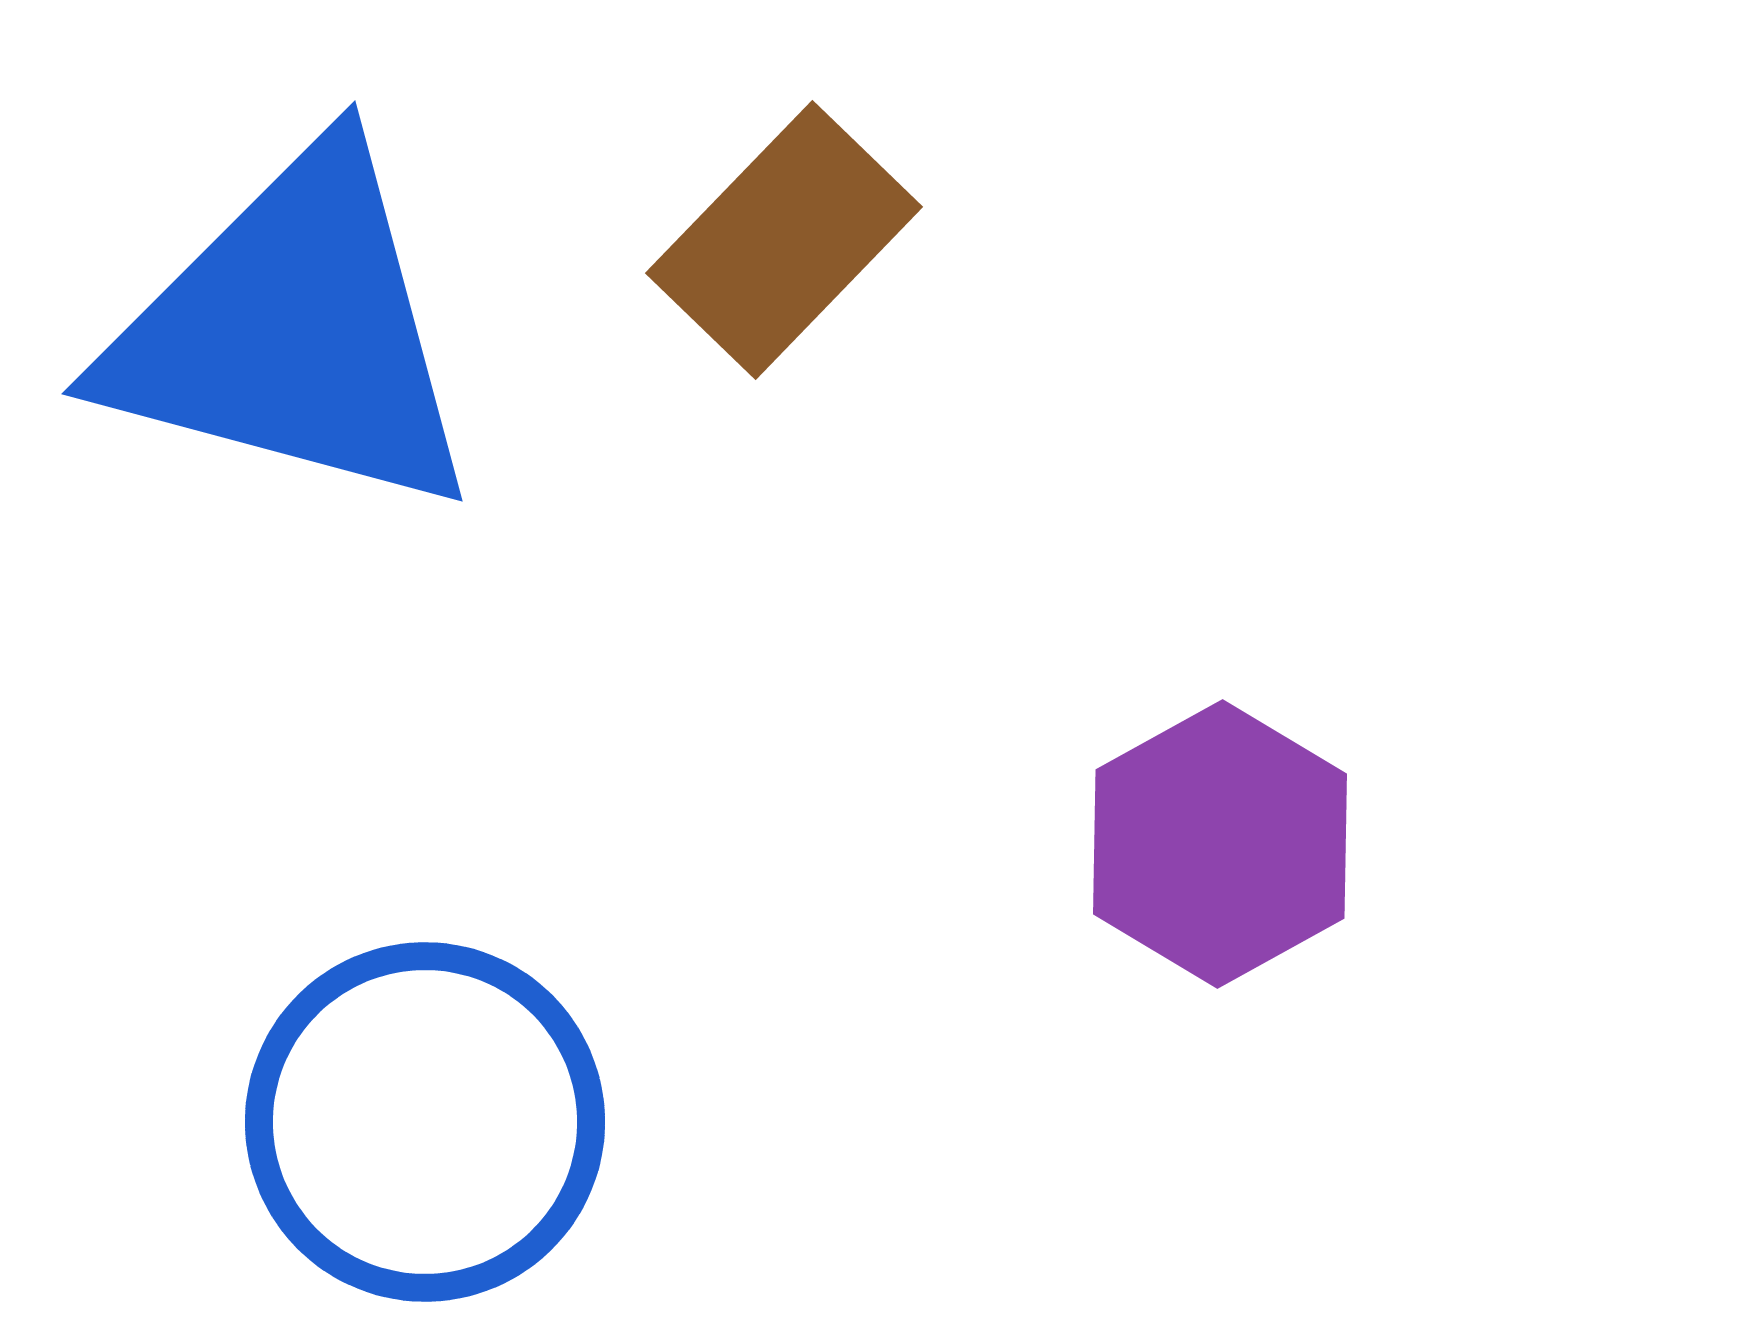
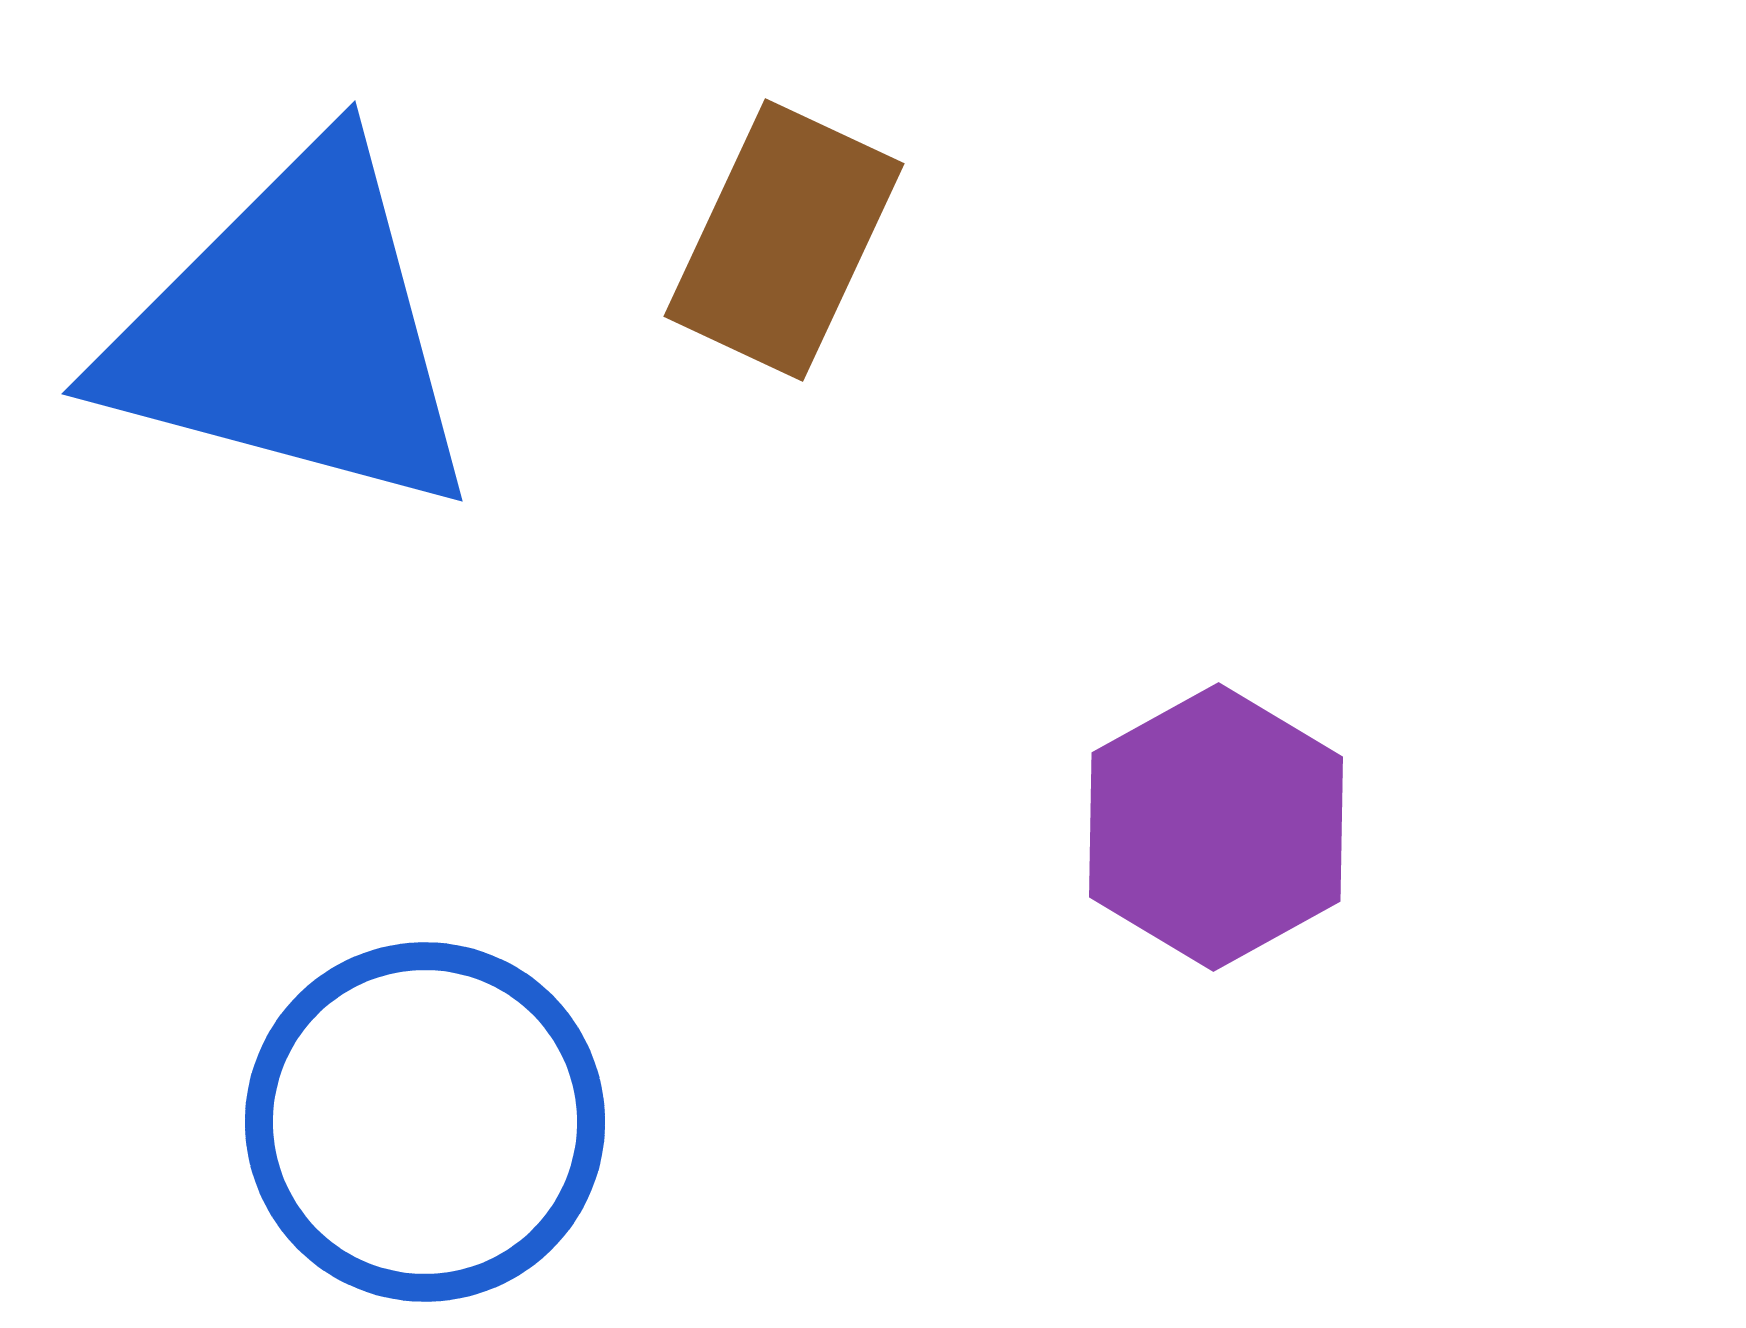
brown rectangle: rotated 19 degrees counterclockwise
purple hexagon: moved 4 px left, 17 px up
